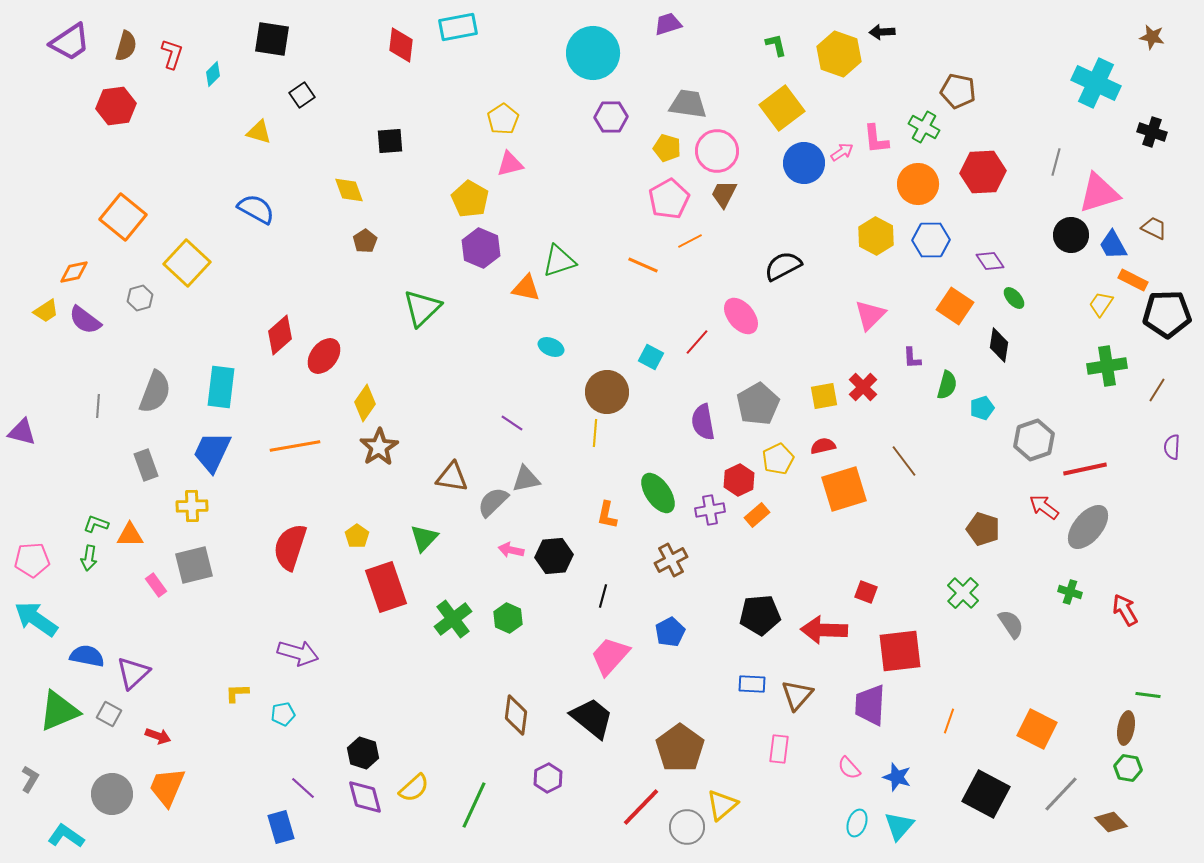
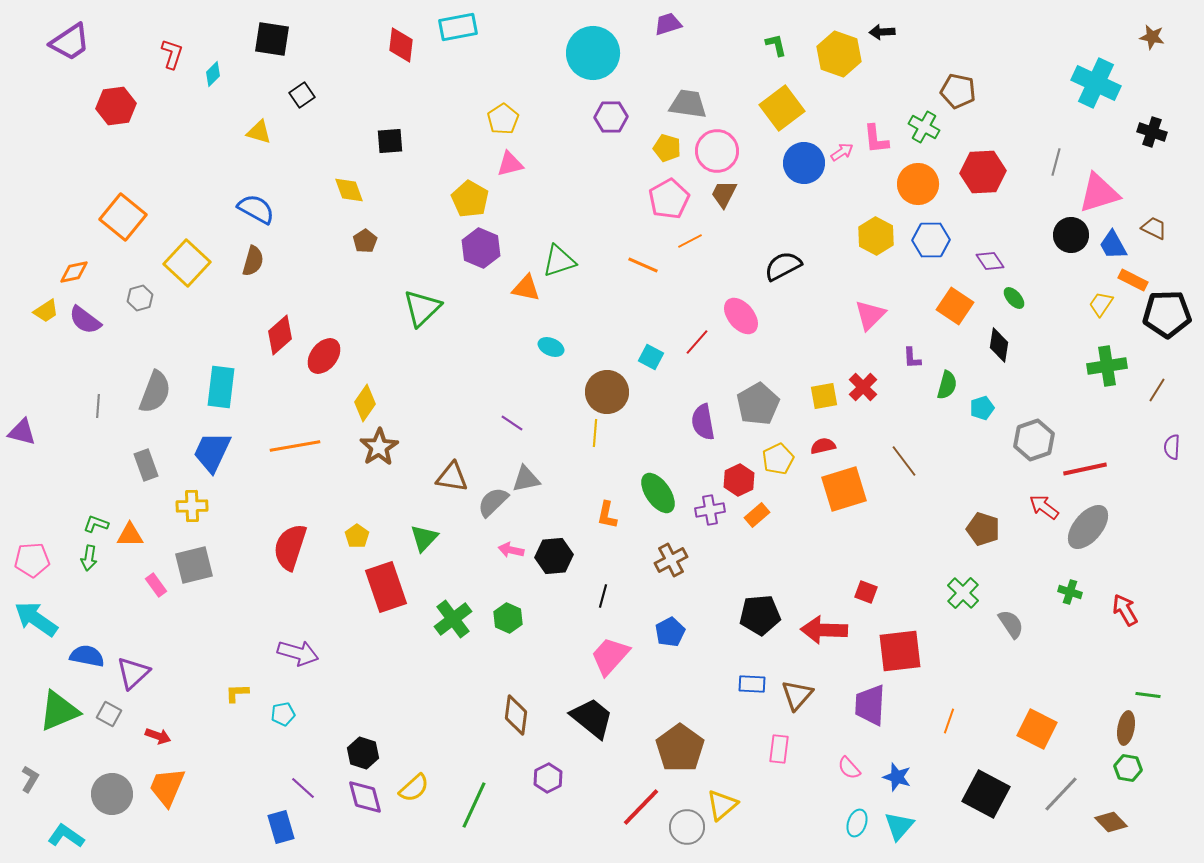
brown semicircle at (126, 46): moved 127 px right, 215 px down
